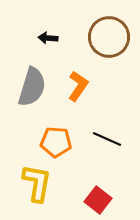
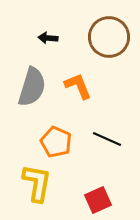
orange L-shape: rotated 56 degrees counterclockwise
orange pentagon: rotated 20 degrees clockwise
red square: rotated 28 degrees clockwise
